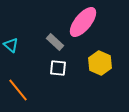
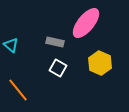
pink ellipse: moved 3 px right, 1 px down
gray rectangle: rotated 30 degrees counterclockwise
white square: rotated 24 degrees clockwise
